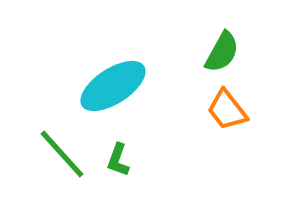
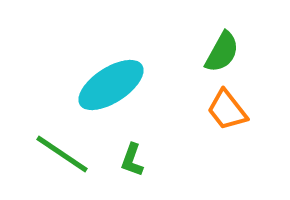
cyan ellipse: moved 2 px left, 1 px up
green line: rotated 14 degrees counterclockwise
green L-shape: moved 14 px right
